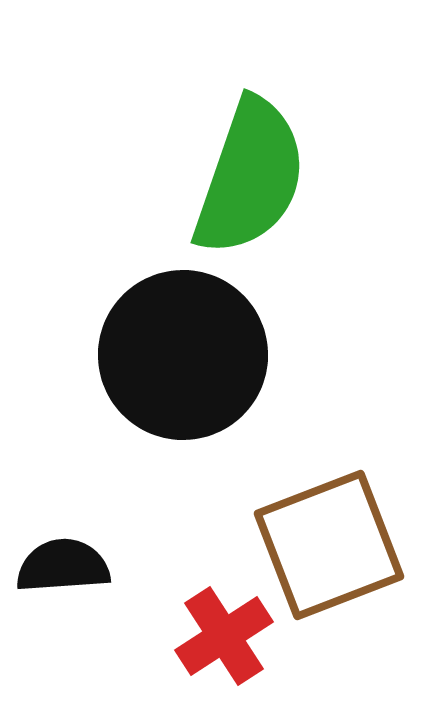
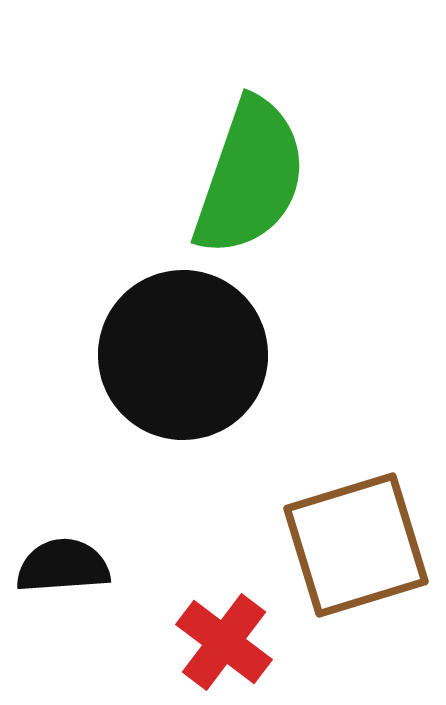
brown square: moved 27 px right; rotated 4 degrees clockwise
red cross: moved 6 px down; rotated 20 degrees counterclockwise
